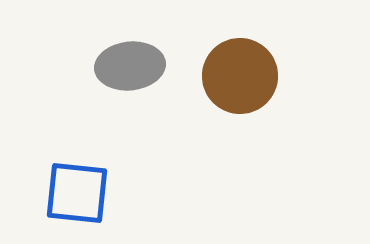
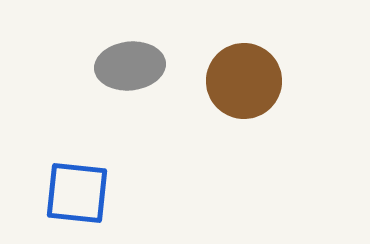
brown circle: moved 4 px right, 5 px down
